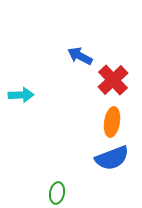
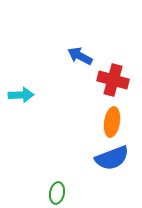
red cross: rotated 32 degrees counterclockwise
